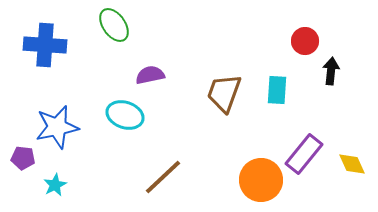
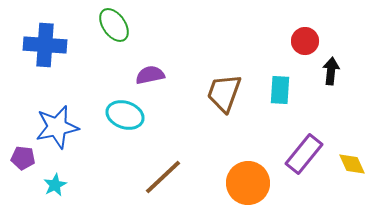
cyan rectangle: moved 3 px right
orange circle: moved 13 px left, 3 px down
